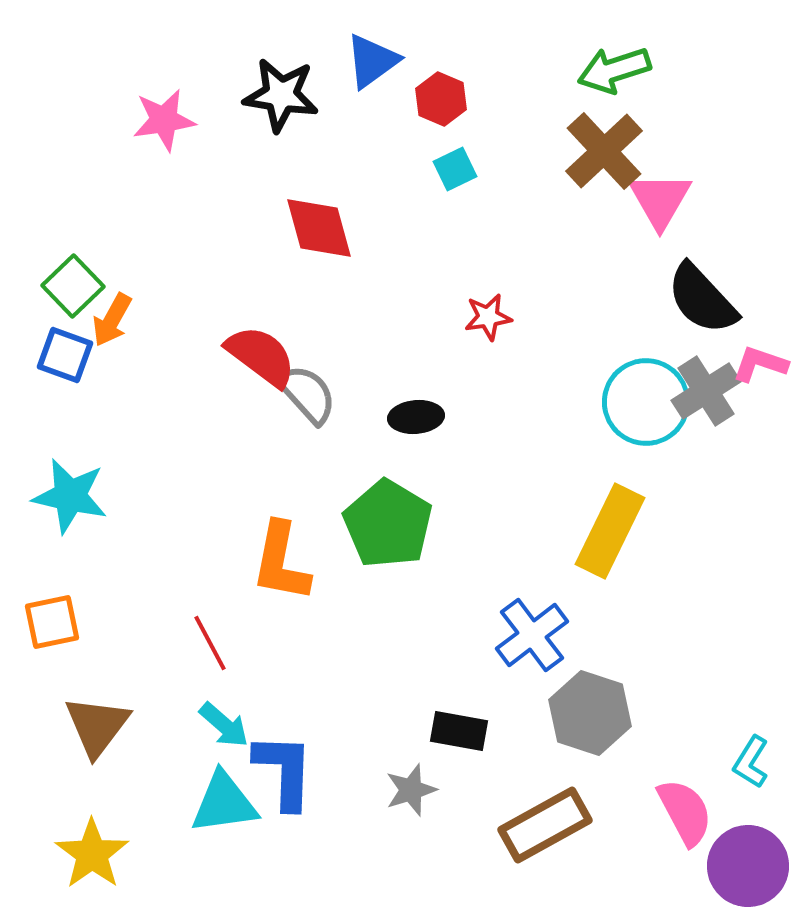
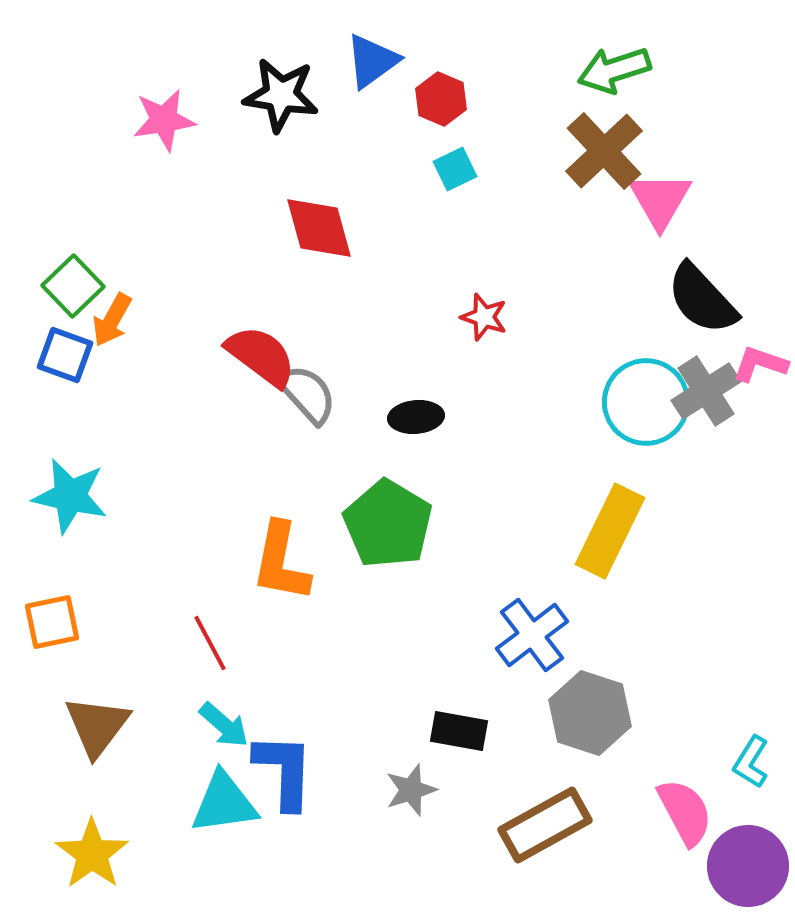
red star: moved 4 px left; rotated 27 degrees clockwise
